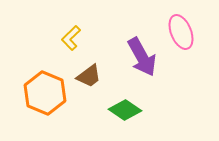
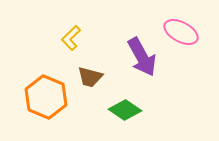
pink ellipse: rotated 40 degrees counterclockwise
brown trapezoid: moved 1 px right, 1 px down; rotated 52 degrees clockwise
orange hexagon: moved 1 px right, 4 px down
